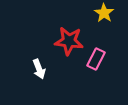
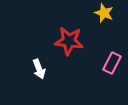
yellow star: rotated 12 degrees counterclockwise
pink rectangle: moved 16 px right, 4 px down
